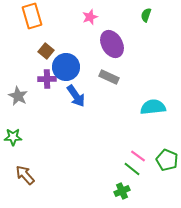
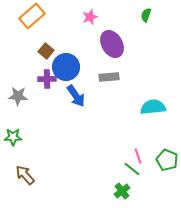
orange rectangle: rotated 65 degrees clockwise
gray rectangle: rotated 30 degrees counterclockwise
gray star: rotated 24 degrees counterclockwise
pink line: rotated 35 degrees clockwise
green cross: rotated 14 degrees counterclockwise
